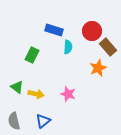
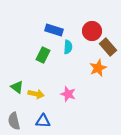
green rectangle: moved 11 px right
blue triangle: rotated 42 degrees clockwise
